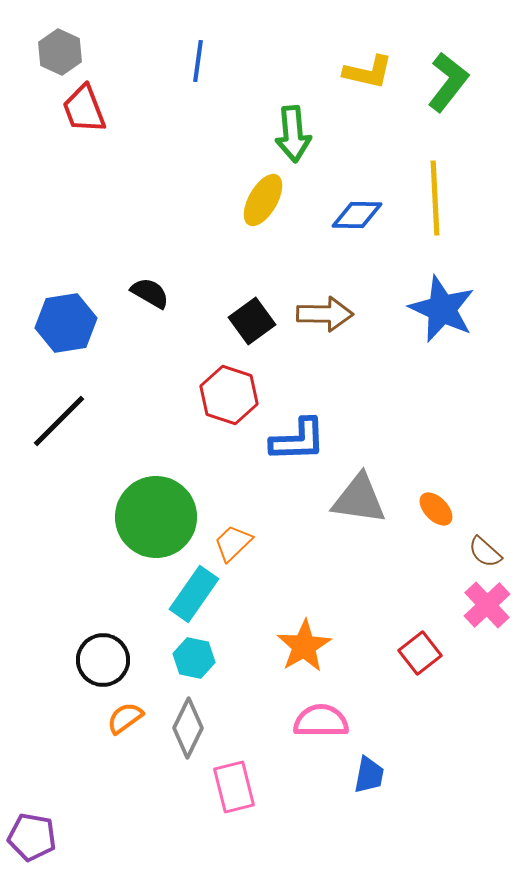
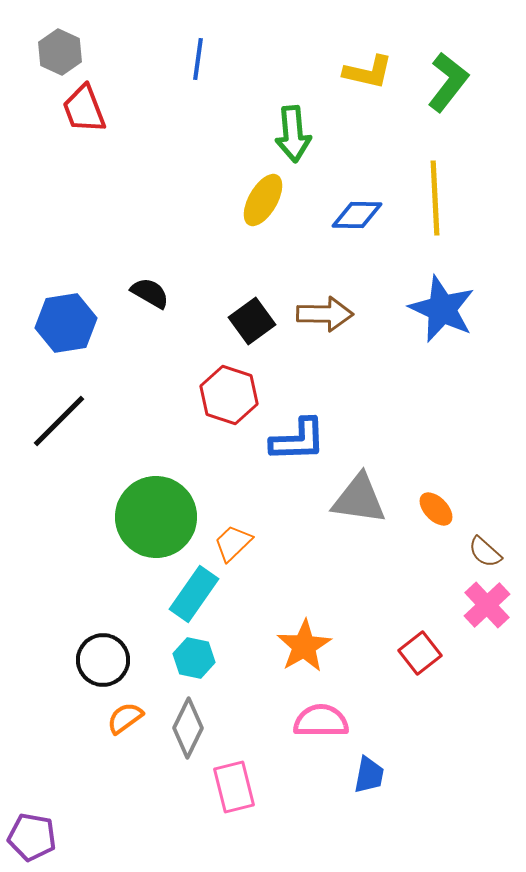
blue line: moved 2 px up
